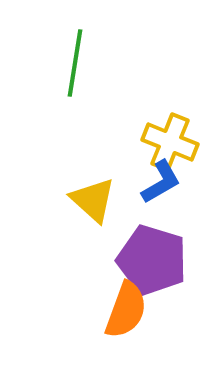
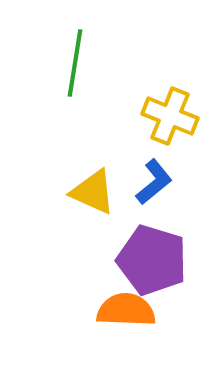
yellow cross: moved 26 px up
blue L-shape: moved 7 px left; rotated 9 degrees counterclockwise
yellow triangle: moved 8 px up; rotated 18 degrees counterclockwise
orange semicircle: rotated 108 degrees counterclockwise
